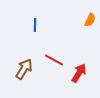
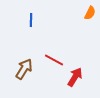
orange semicircle: moved 7 px up
blue line: moved 4 px left, 5 px up
red arrow: moved 4 px left, 4 px down
